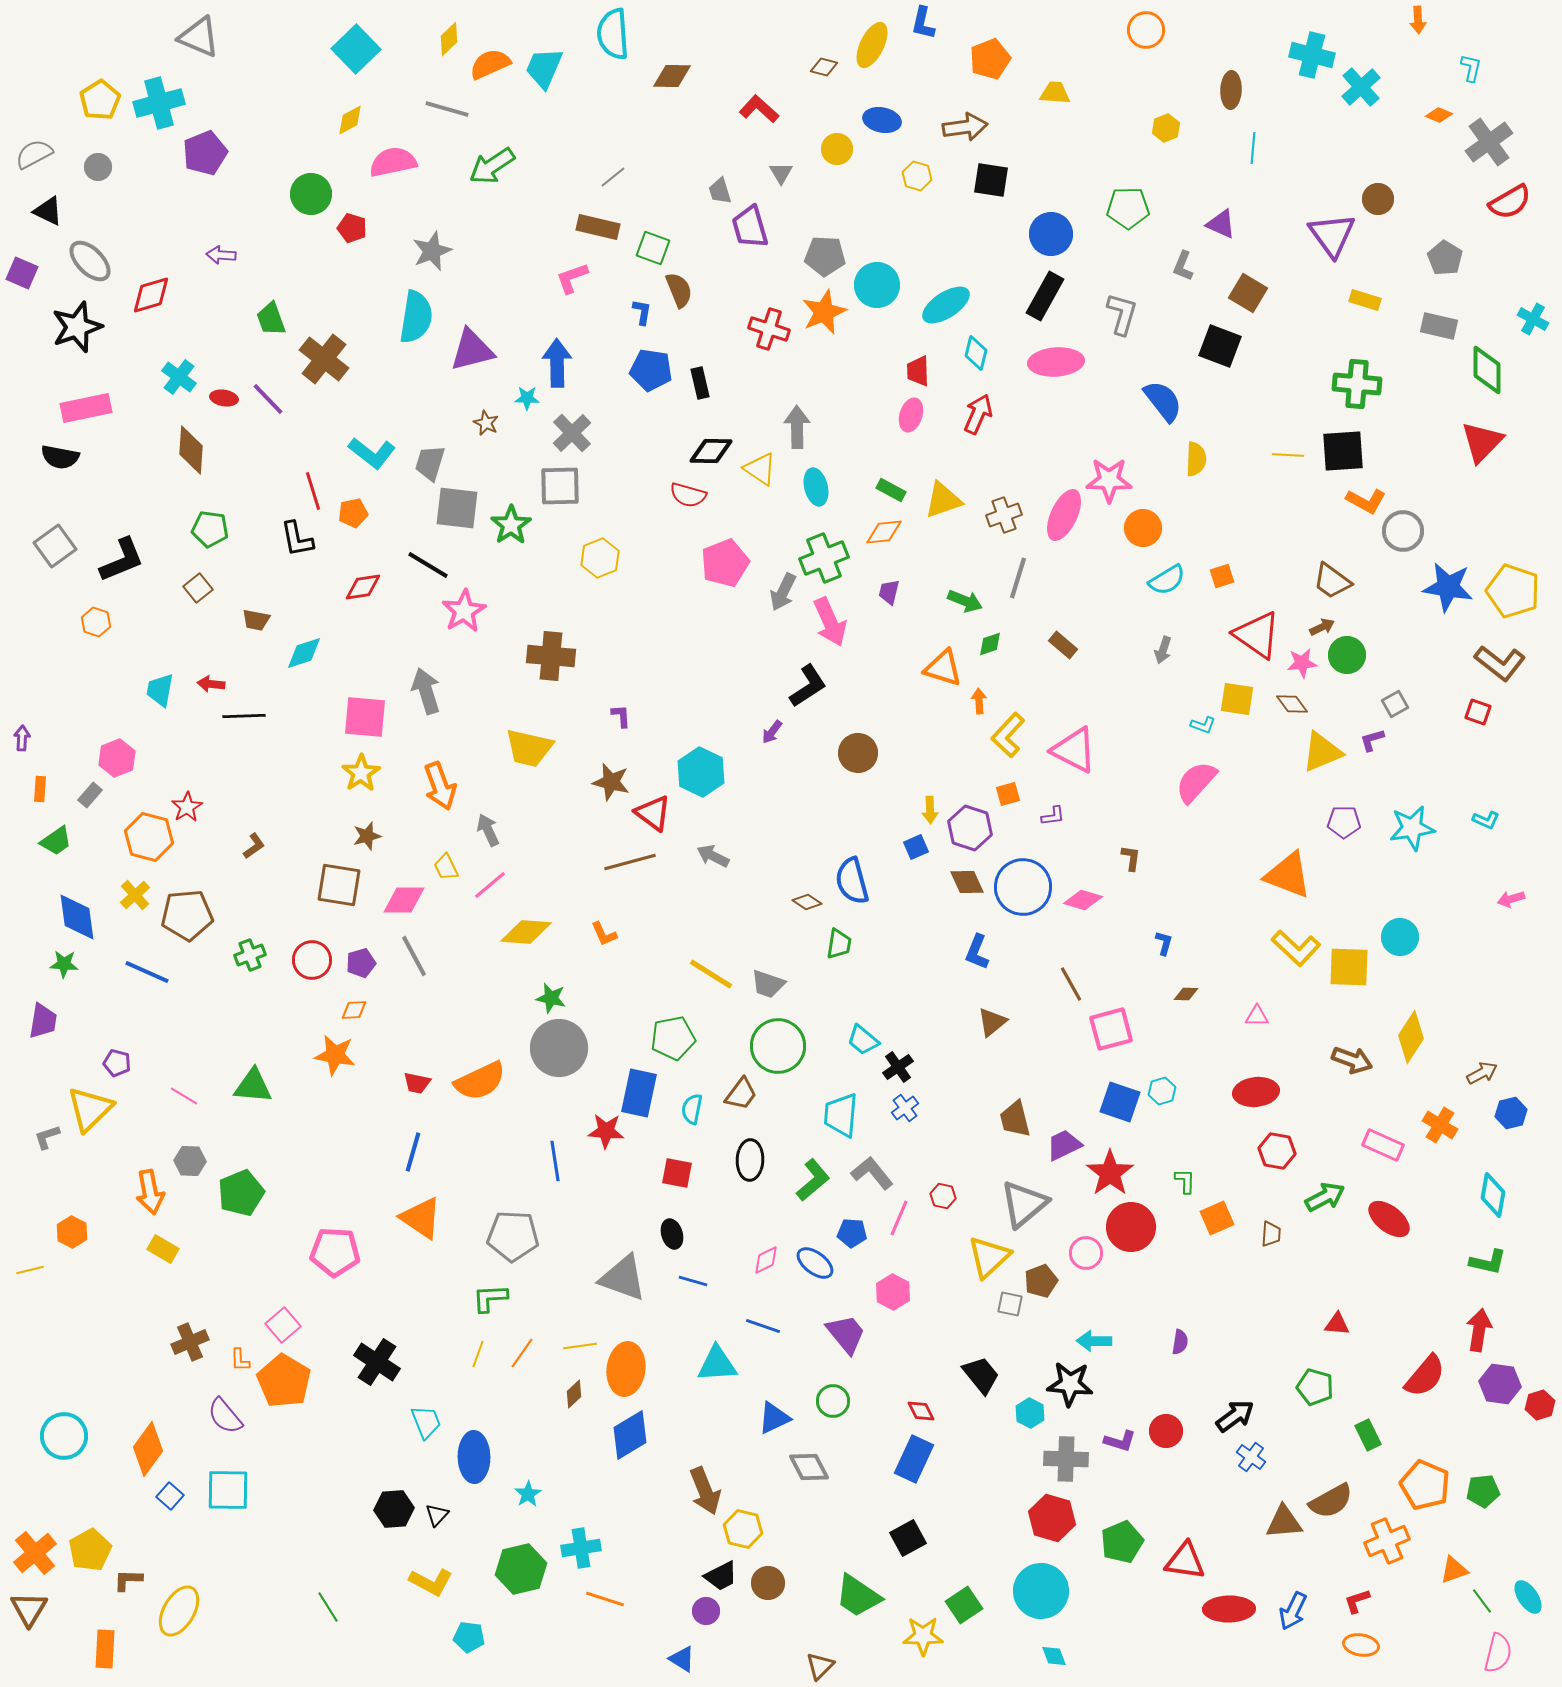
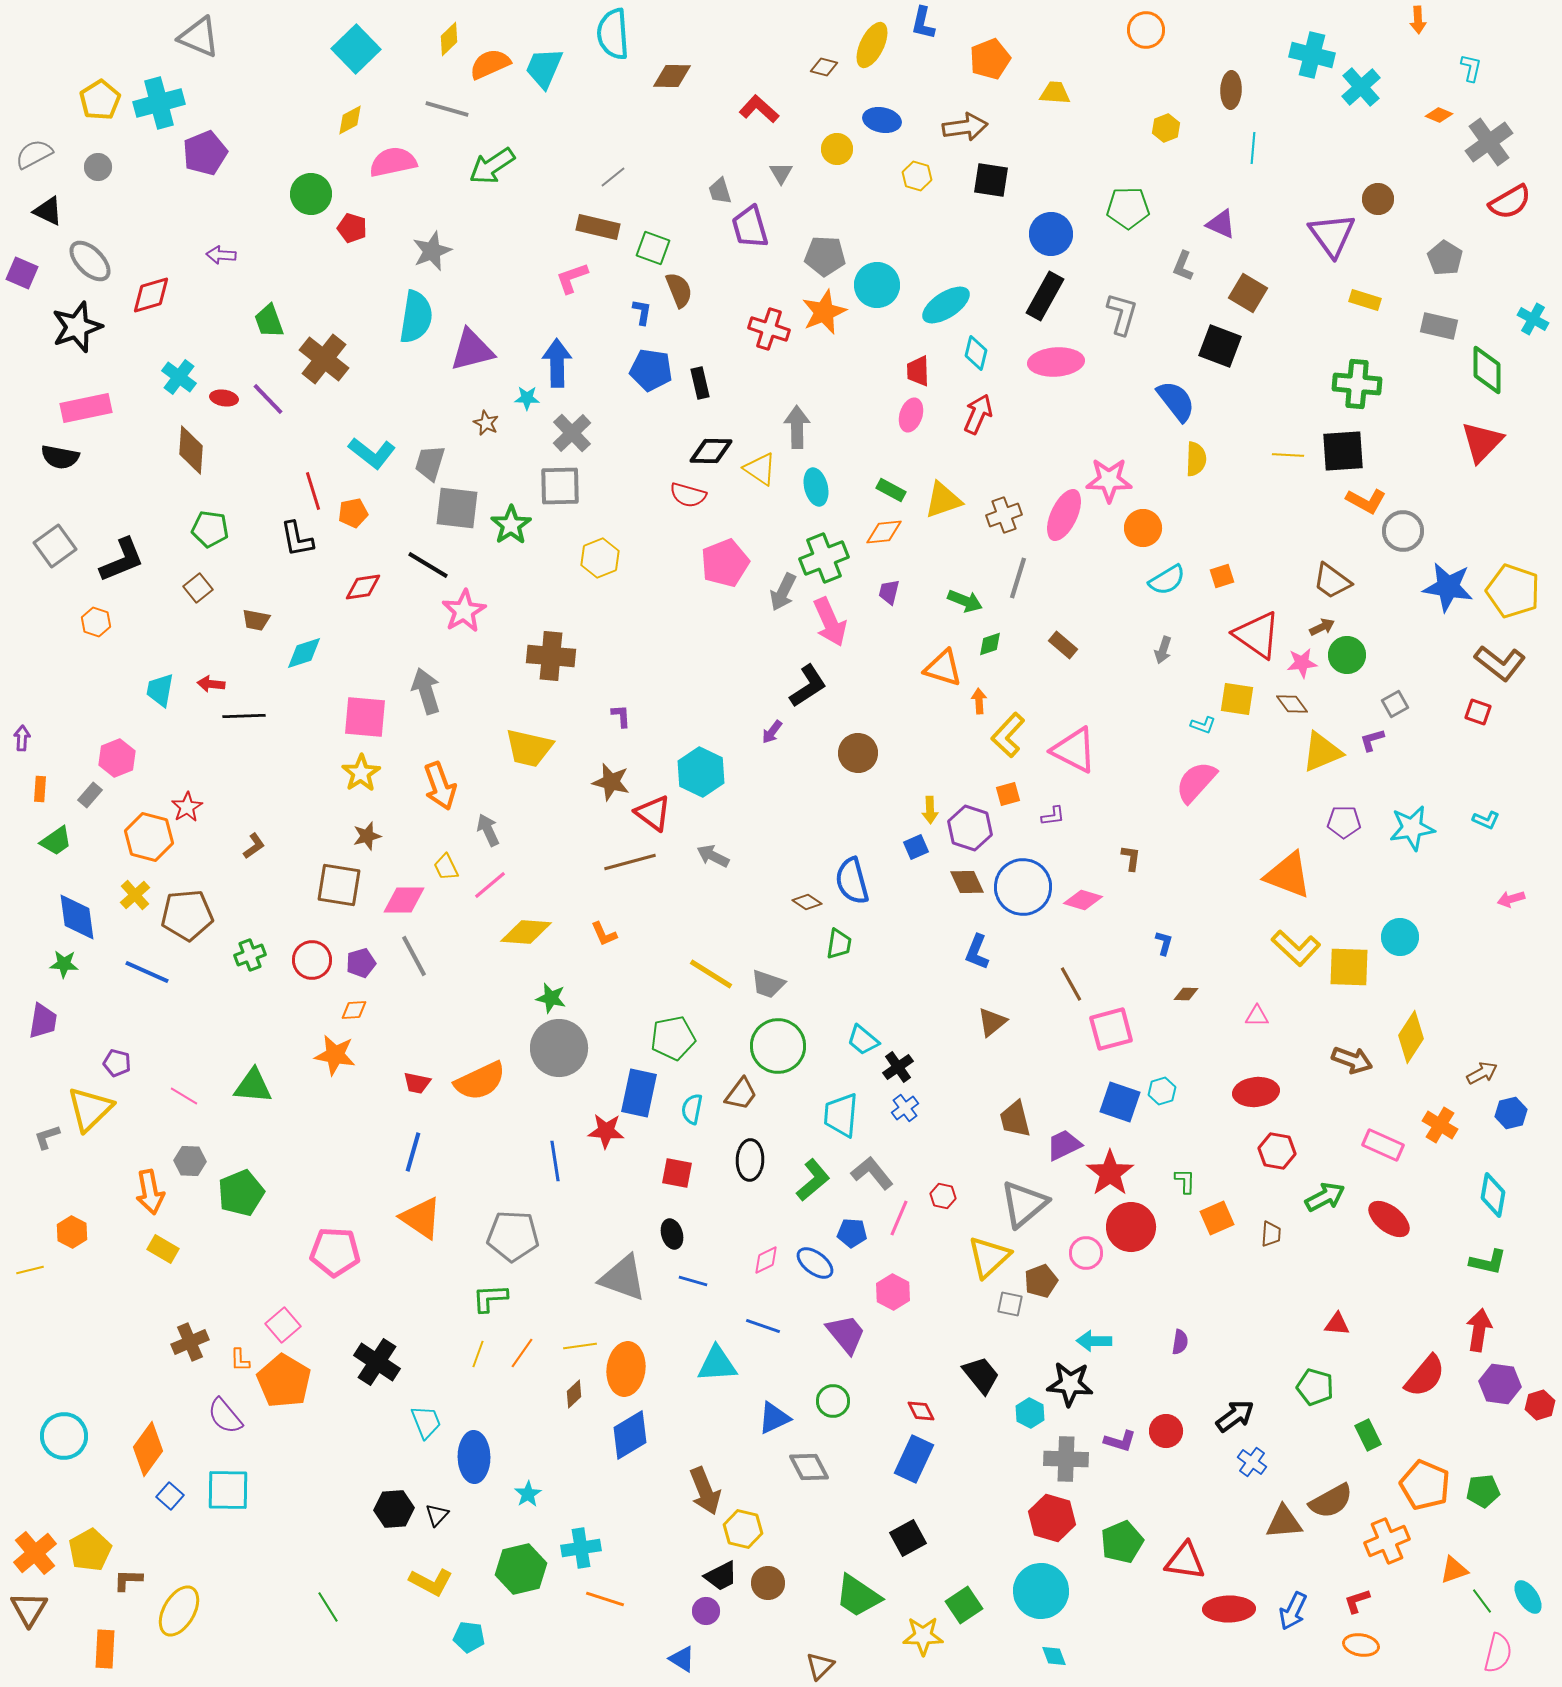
green trapezoid at (271, 319): moved 2 px left, 2 px down
blue semicircle at (1163, 401): moved 13 px right
blue cross at (1251, 1457): moved 1 px right, 5 px down
